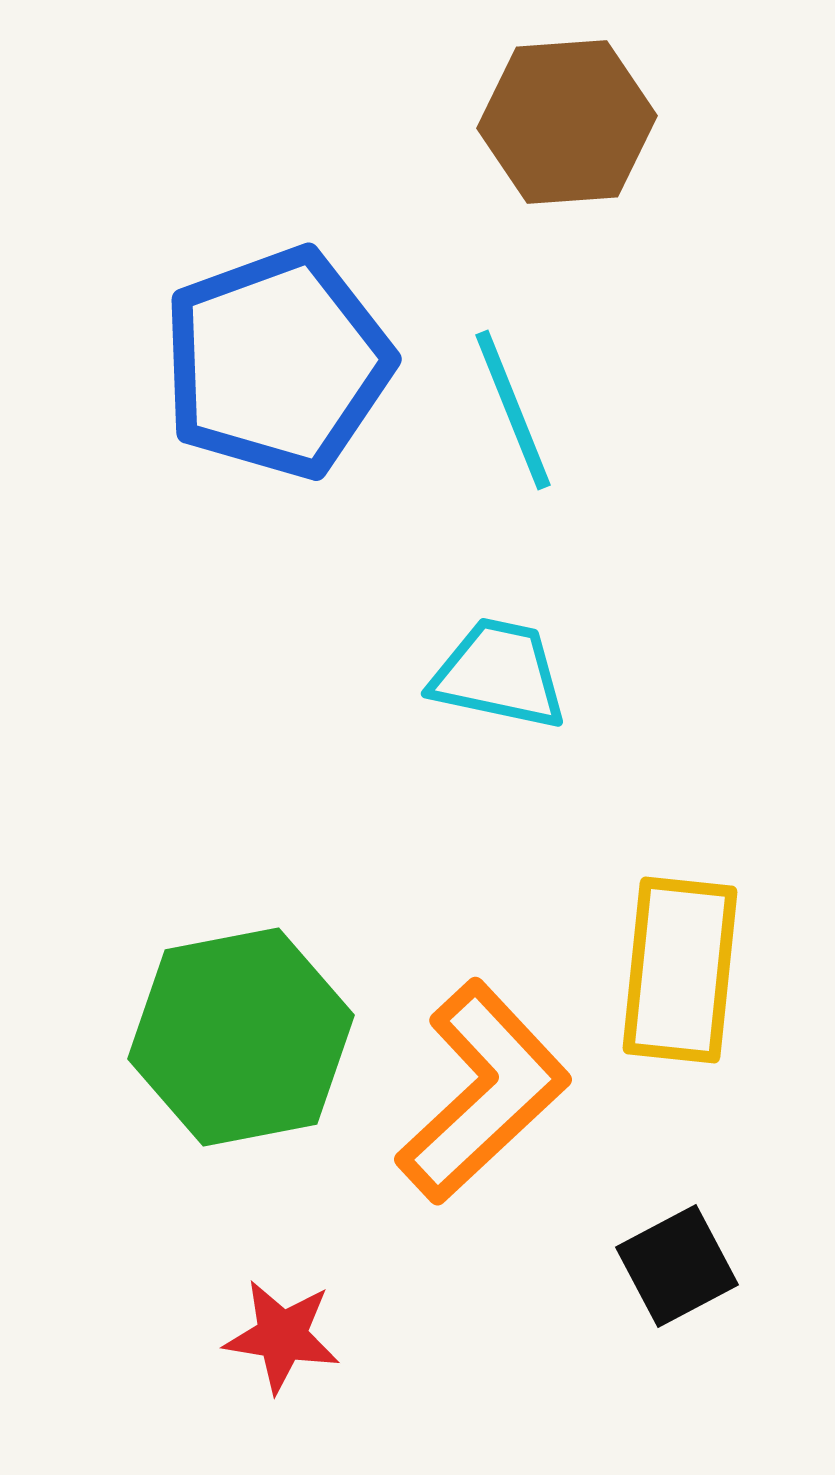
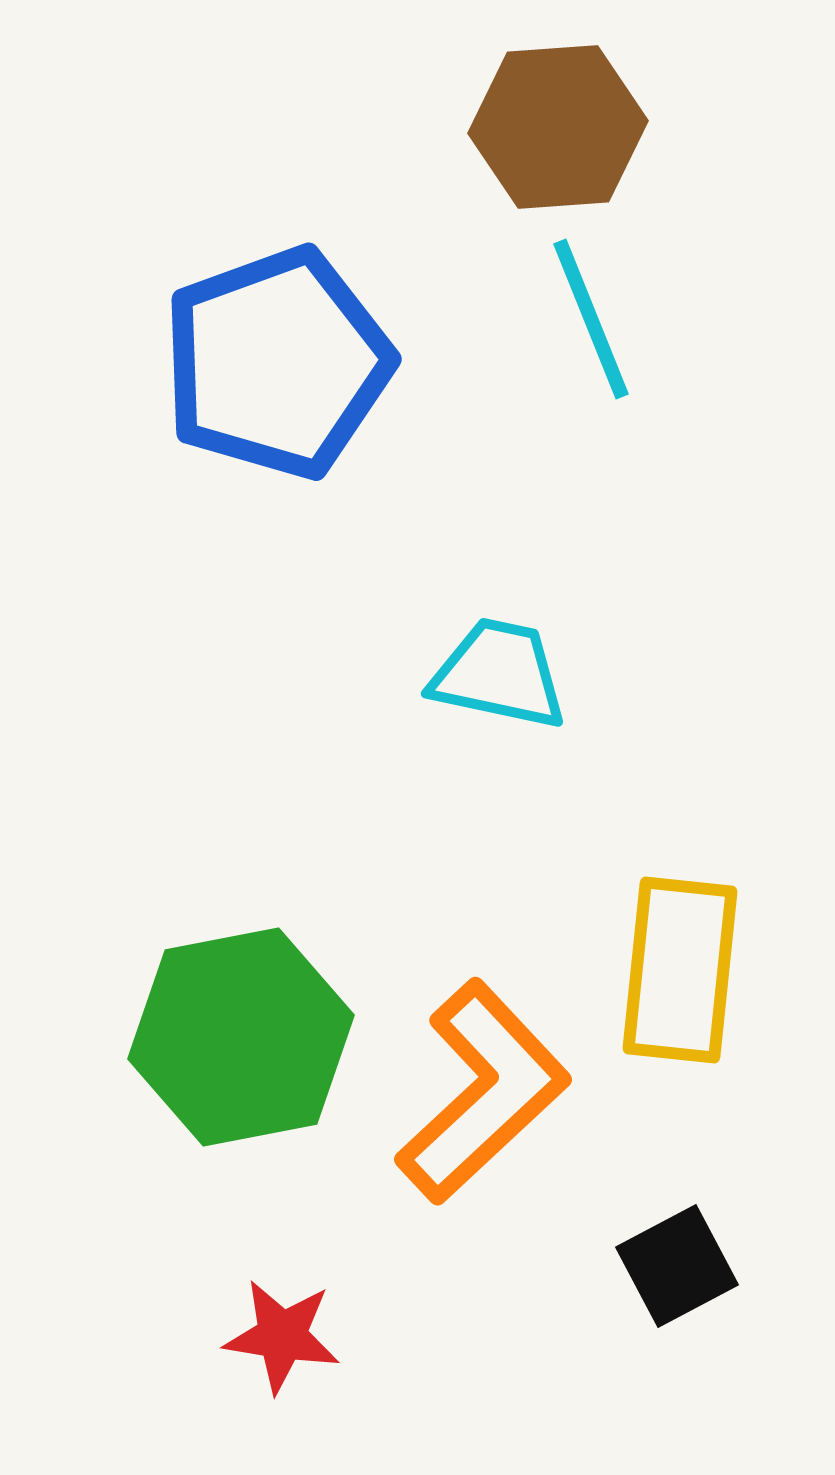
brown hexagon: moved 9 px left, 5 px down
cyan line: moved 78 px right, 91 px up
